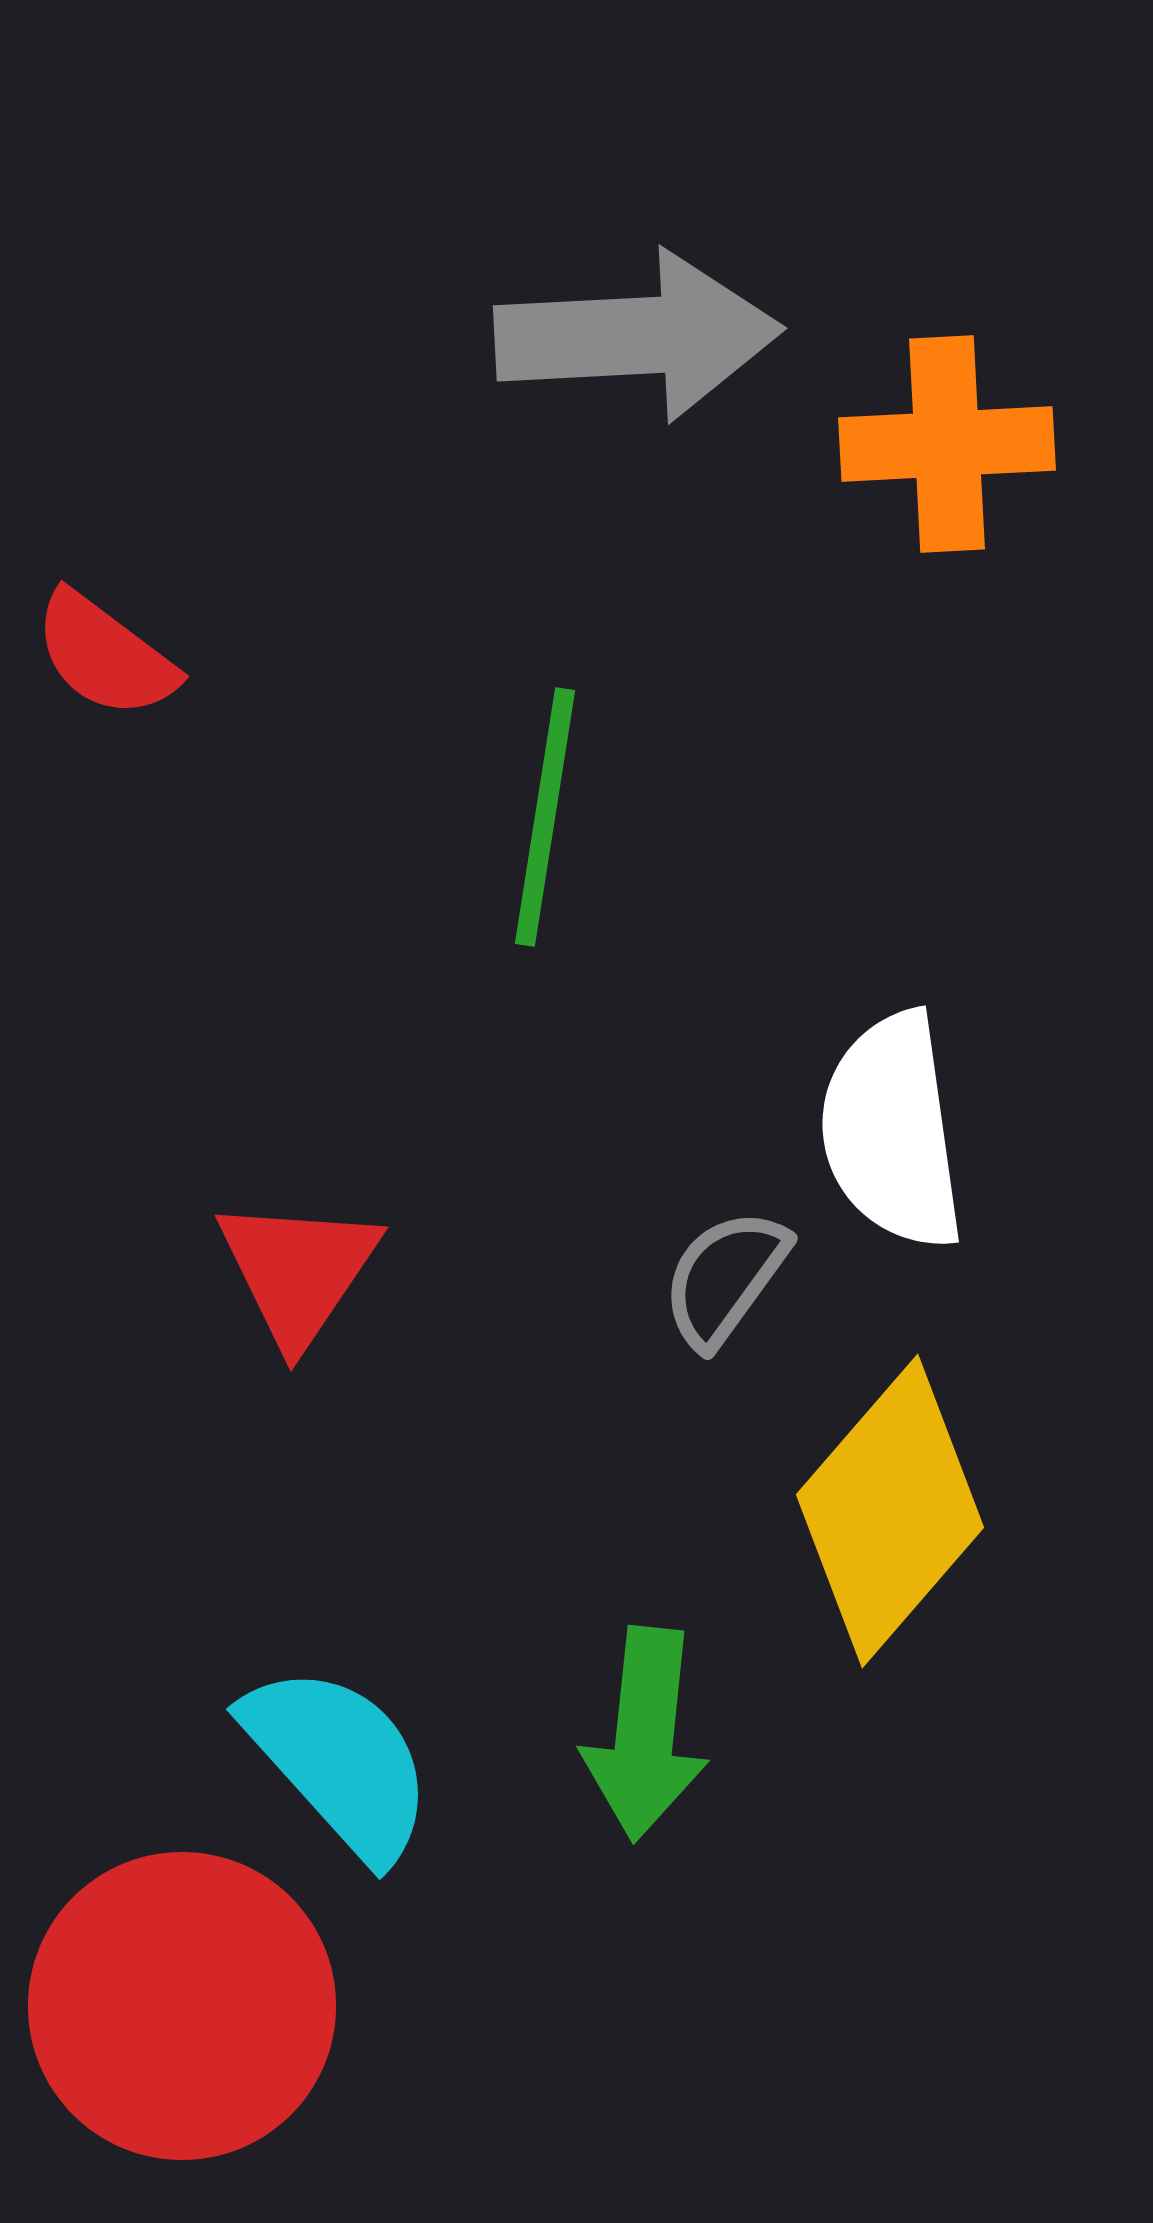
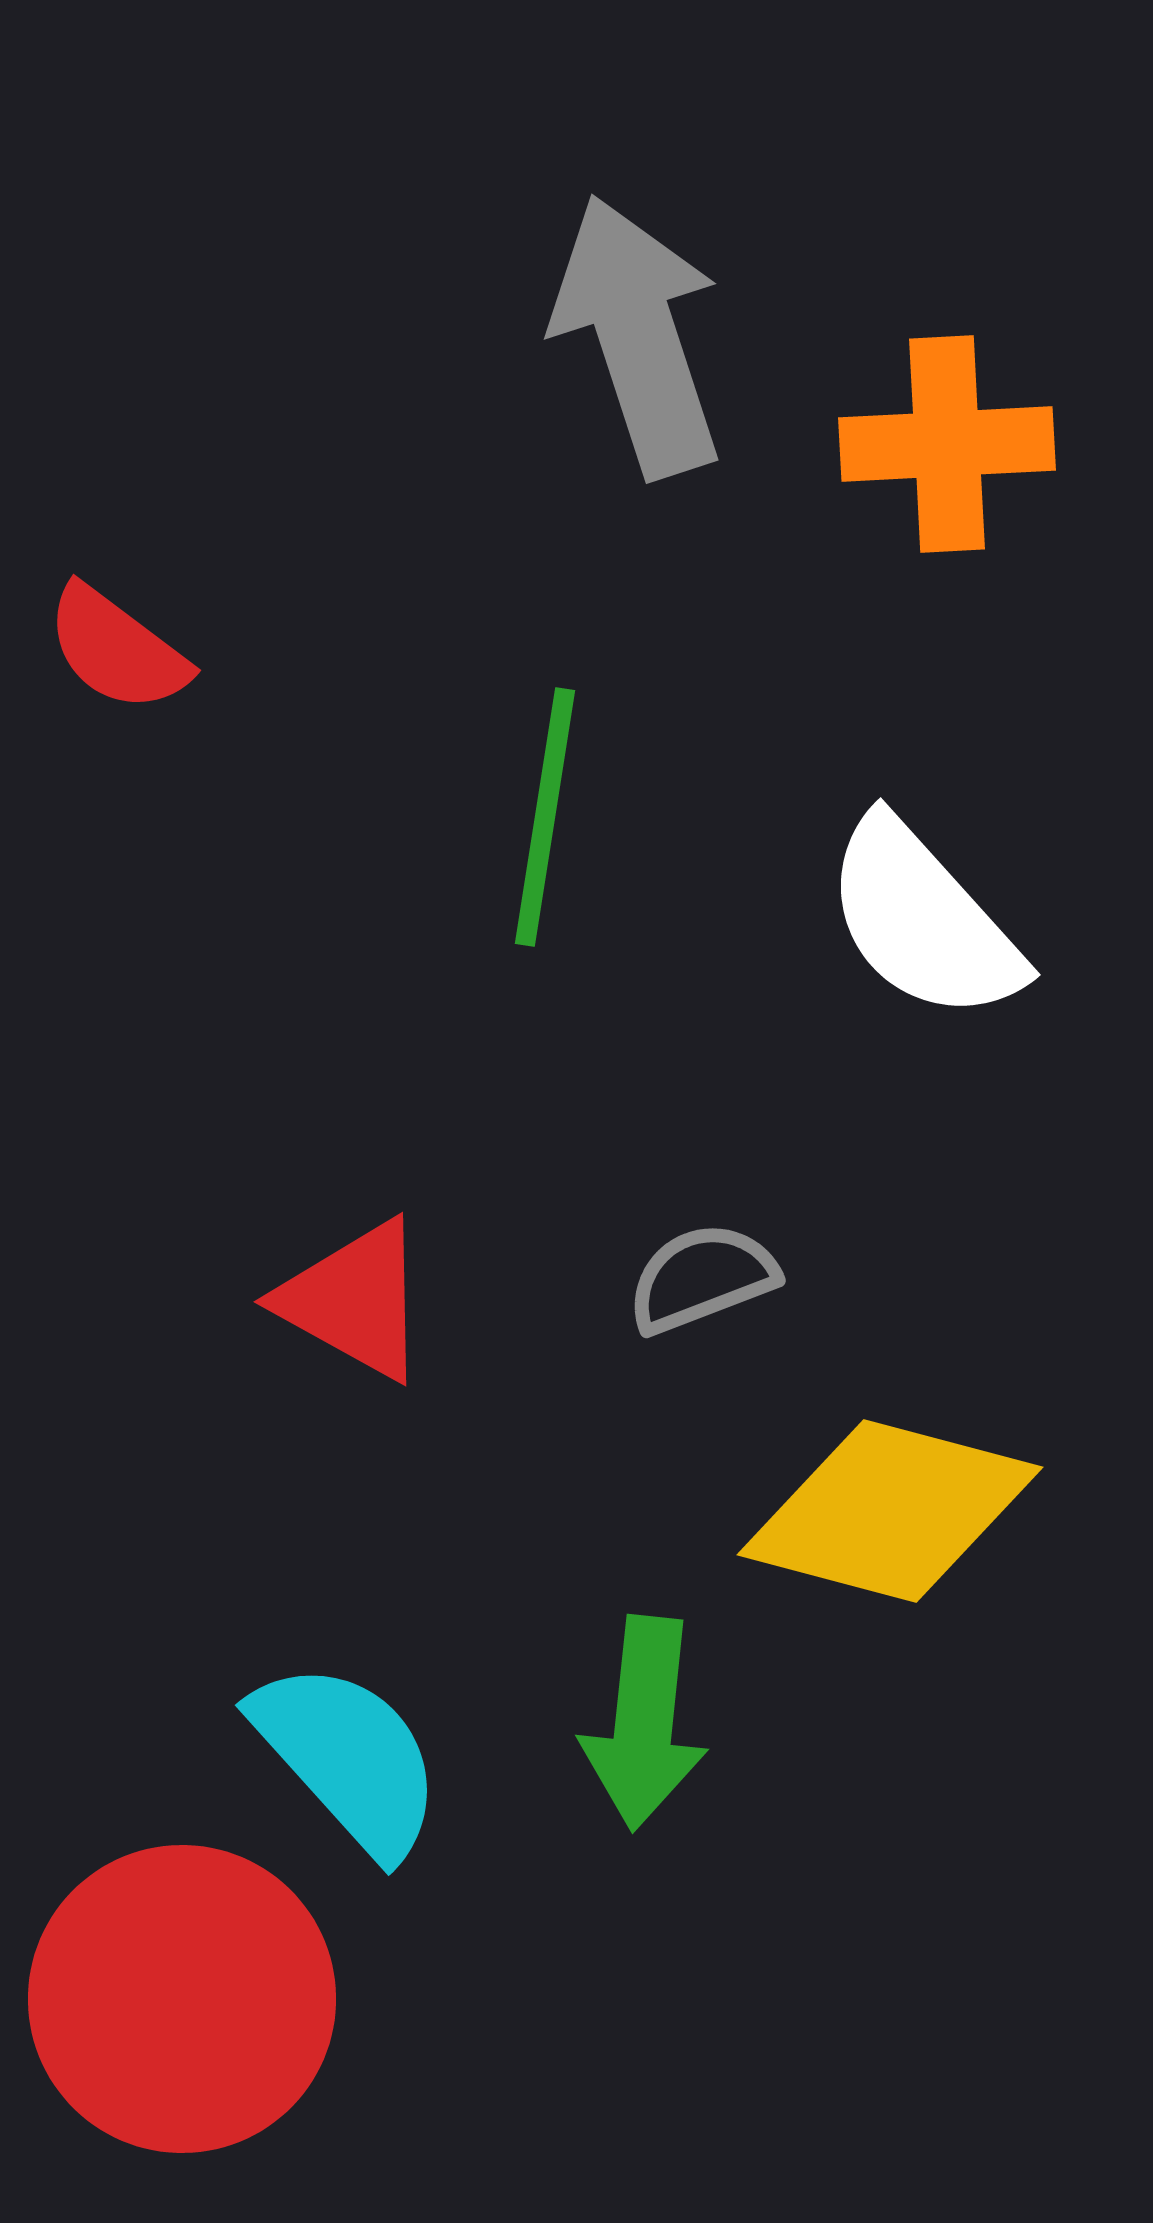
gray arrow: rotated 105 degrees counterclockwise
red semicircle: moved 12 px right, 6 px up
white semicircle: moved 31 px right, 211 px up; rotated 34 degrees counterclockwise
red triangle: moved 56 px right, 29 px down; rotated 35 degrees counterclockwise
gray semicircle: moved 23 px left; rotated 33 degrees clockwise
yellow diamond: rotated 64 degrees clockwise
green arrow: moved 1 px left, 11 px up
cyan semicircle: moved 9 px right, 4 px up
red circle: moved 7 px up
